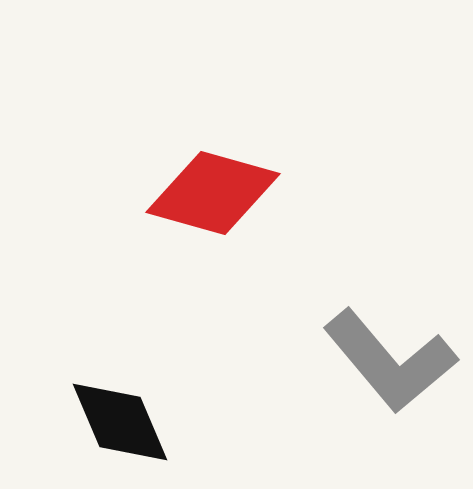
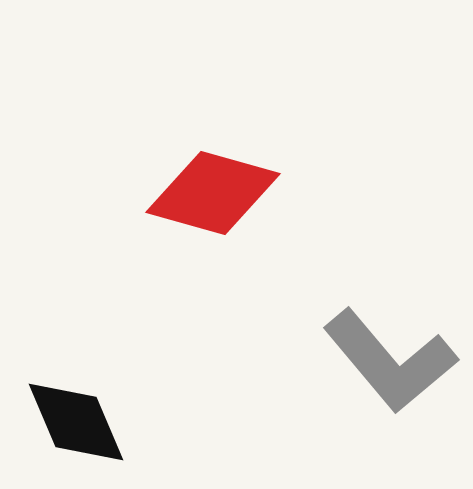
black diamond: moved 44 px left
